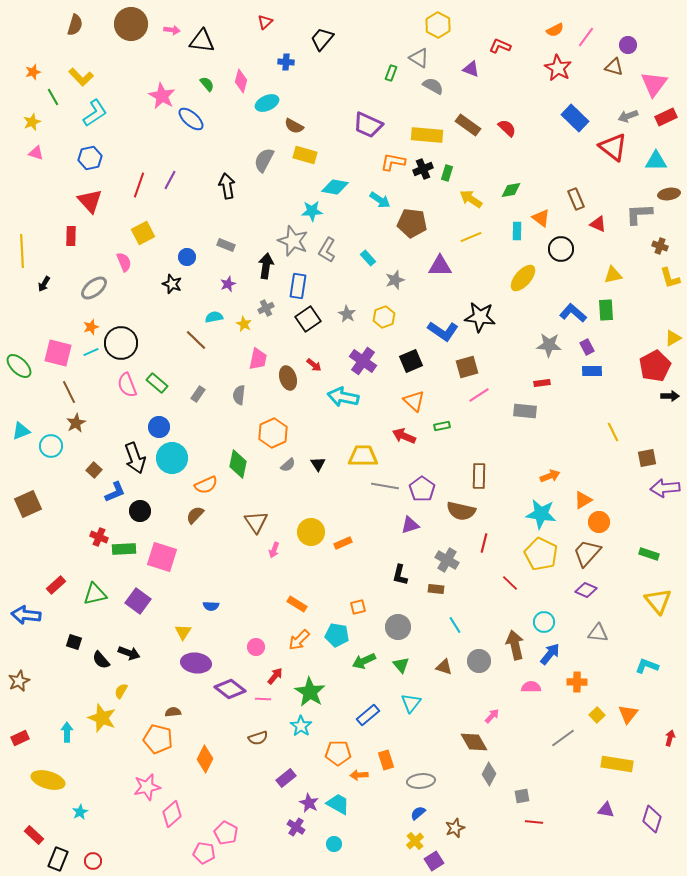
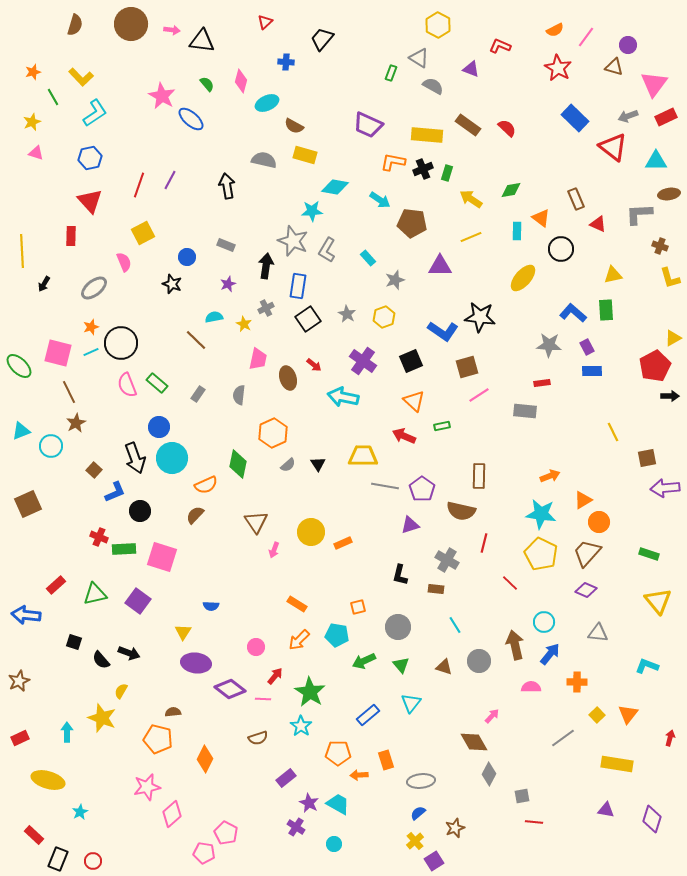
gray semicircle at (264, 160): rotated 75 degrees clockwise
